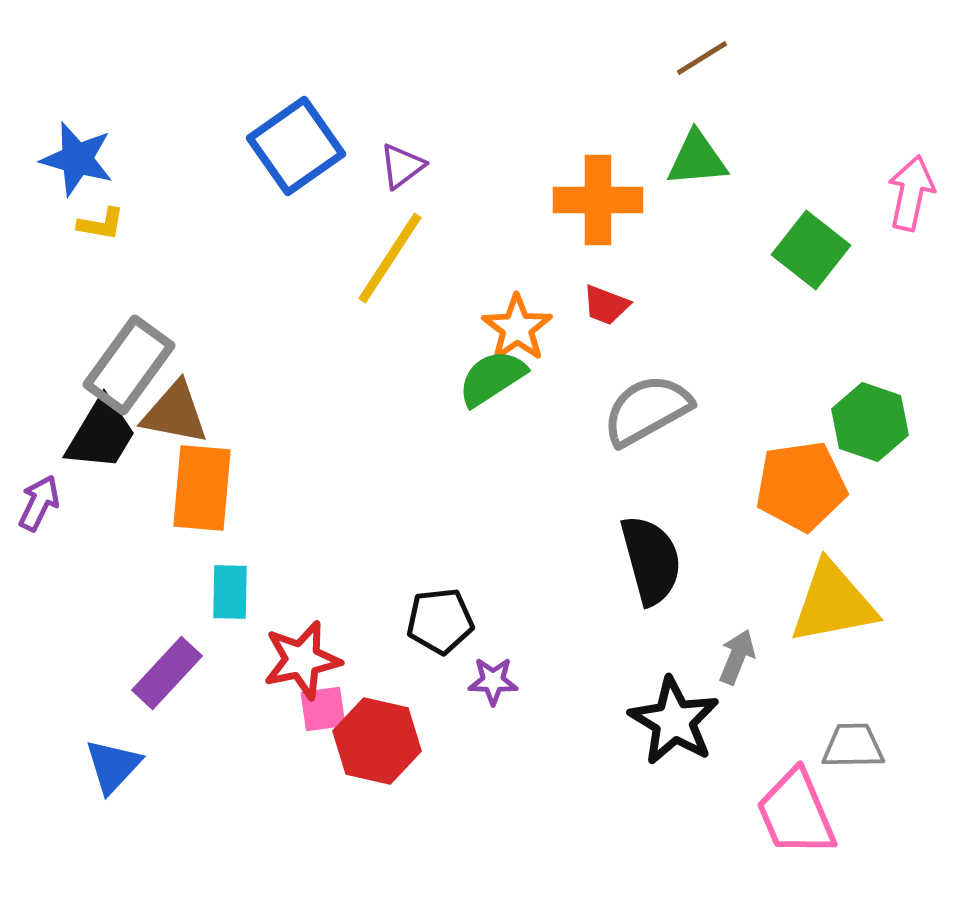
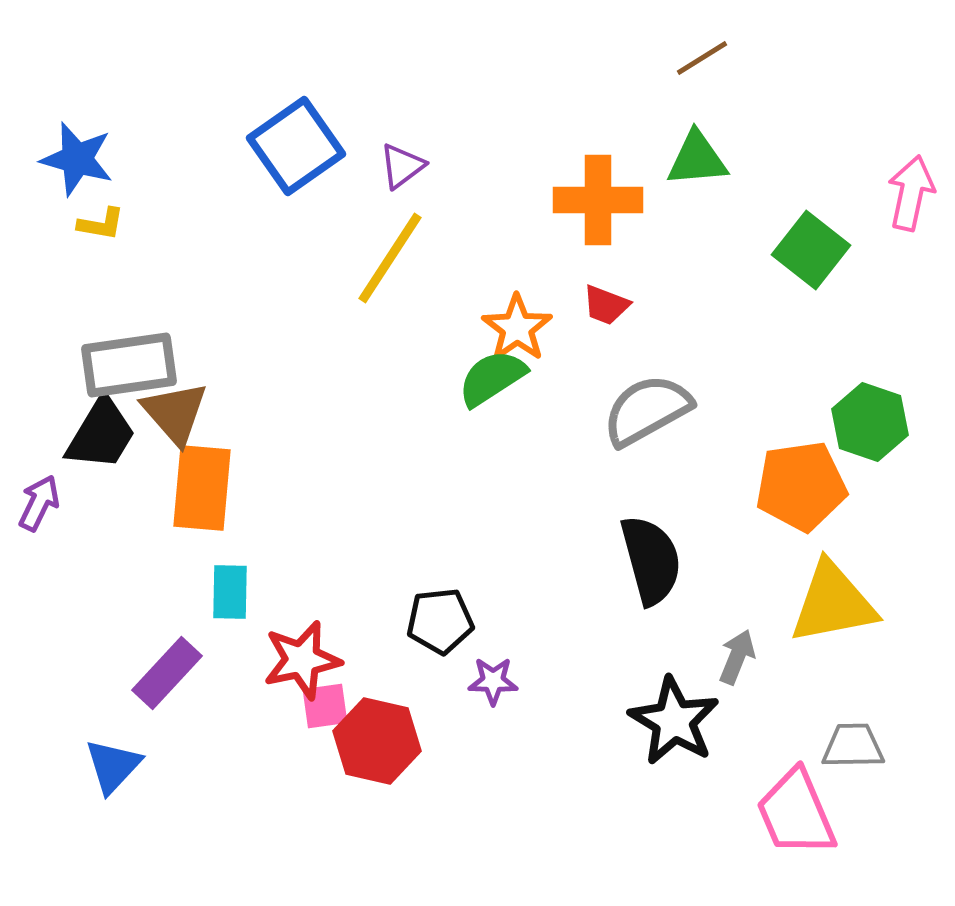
gray rectangle: rotated 46 degrees clockwise
brown triangle: rotated 38 degrees clockwise
pink square: moved 2 px right, 3 px up
